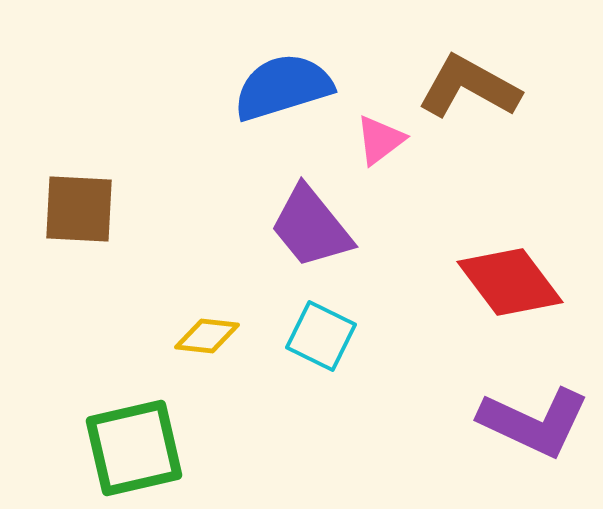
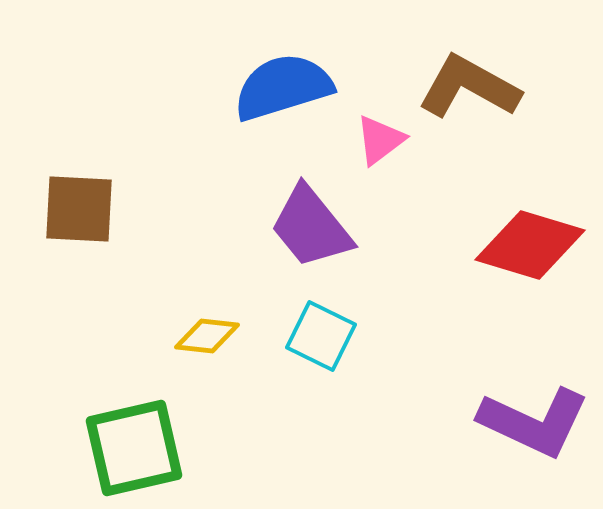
red diamond: moved 20 px right, 37 px up; rotated 36 degrees counterclockwise
